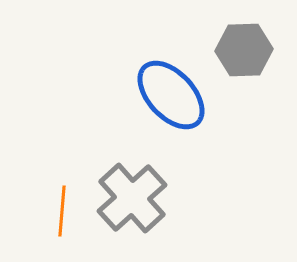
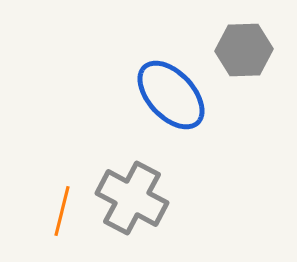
gray cross: rotated 20 degrees counterclockwise
orange line: rotated 9 degrees clockwise
